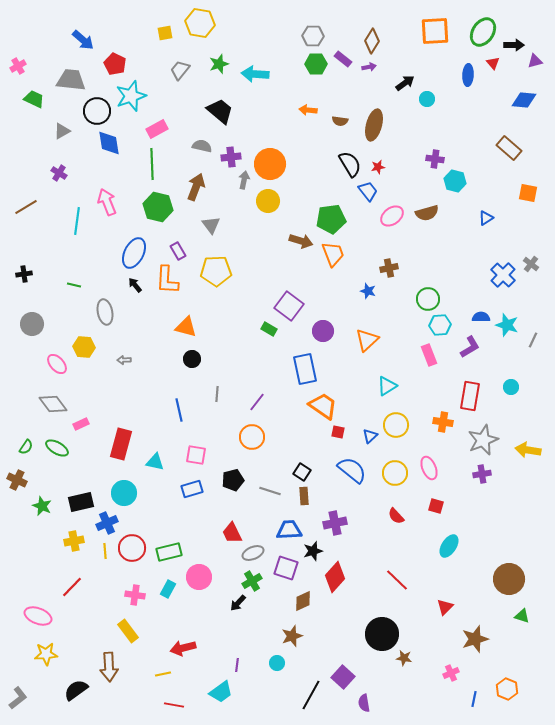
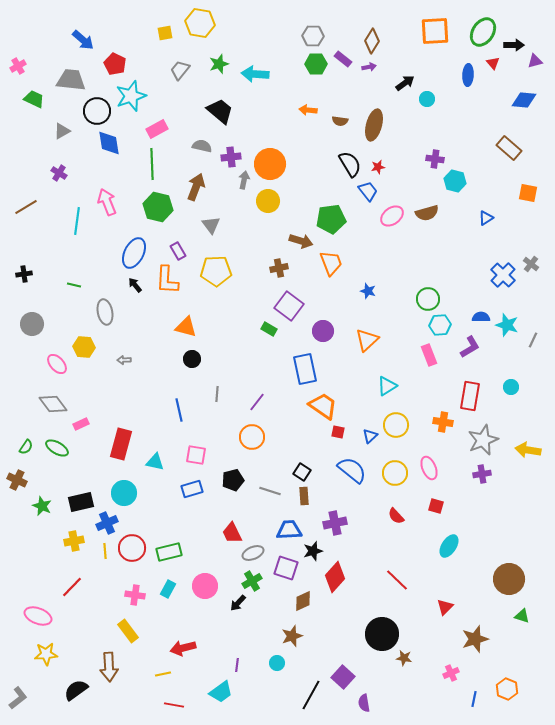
orange trapezoid at (333, 254): moved 2 px left, 9 px down
brown cross at (389, 268): moved 110 px left
pink circle at (199, 577): moved 6 px right, 9 px down
